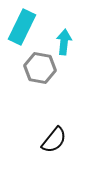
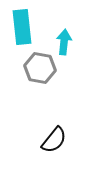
cyan rectangle: rotated 32 degrees counterclockwise
